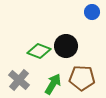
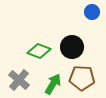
black circle: moved 6 px right, 1 px down
